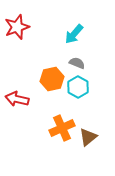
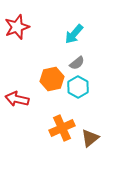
gray semicircle: rotated 119 degrees clockwise
brown triangle: moved 2 px right, 1 px down
